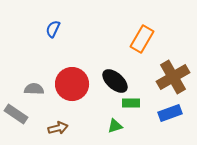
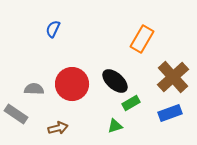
brown cross: rotated 12 degrees counterclockwise
green rectangle: rotated 30 degrees counterclockwise
